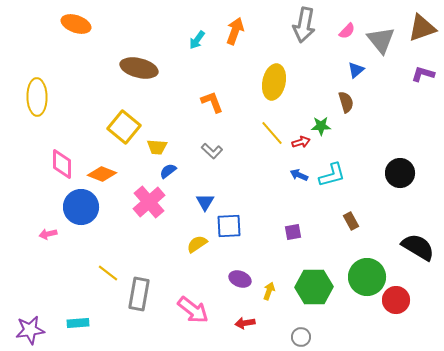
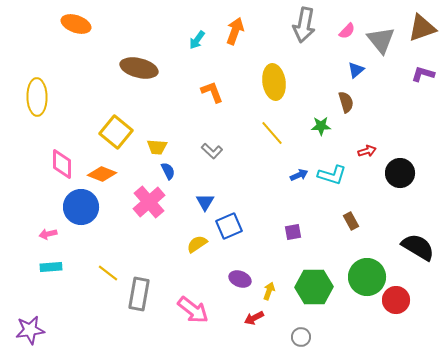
yellow ellipse at (274, 82): rotated 20 degrees counterclockwise
orange L-shape at (212, 102): moved 10 px up
yellow square at (124, 127): moved 8 px left, 5 px down
red arrow at (301, 142): moved 66 px right, 9 px down
blue semicircle at (168, 171): rotated 102 degrees clockwise
blue arrow at (299, 175): rotated 132 degrees clockwise
cyan L-shape at (332, 175): rotated 32 degrees clockwise
blue square at (229, 226): rotated 20 degrees counterclockwise
cyan rectangle at (78, 323): moved 27 px left, 56 px up
red arrow at (245, 323): moved 9 px right, 5 px up; rotated 18 degrees counterclockwise
